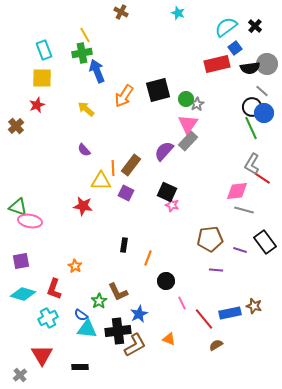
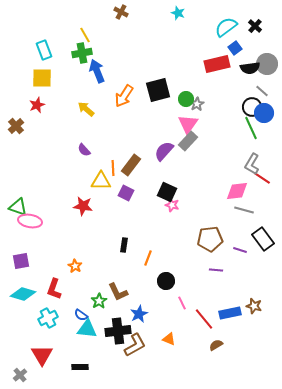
black rectangle at (265, 242): moved 2 px left, 3 px up
